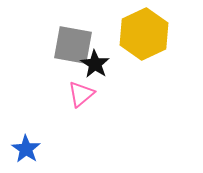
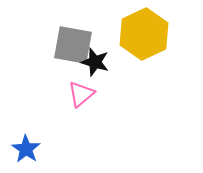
black star: moved 2 px up; rotated 16 degrees counterclockwise
